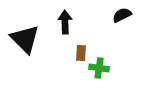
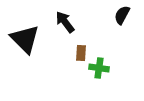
black semicircle: rotated 36 degrees counterclockwise
black arrow: rotated 35 degrees counterclockwise
